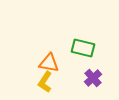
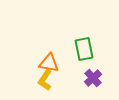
green rectangle: moved 1 px right, 1 px down; rotated 65 degrees clockwise
yellow L-shape: moved 2 px up
